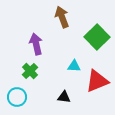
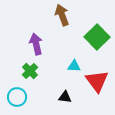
brown arrow: moved 2 px up
red triangle: rotated 45 degrees counterclockwise
black triangle: moved 1 px right
